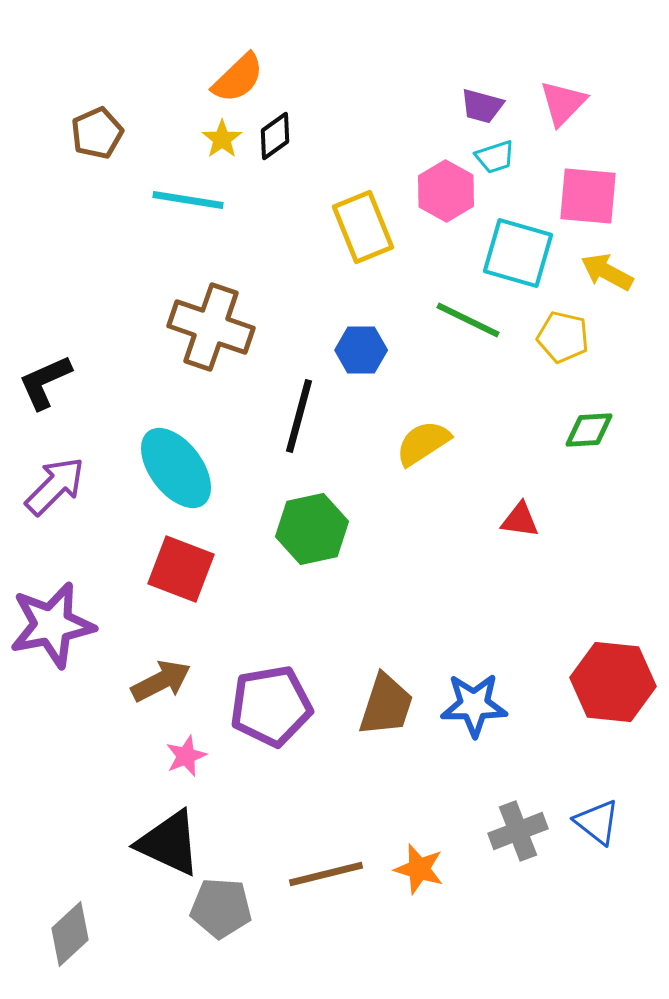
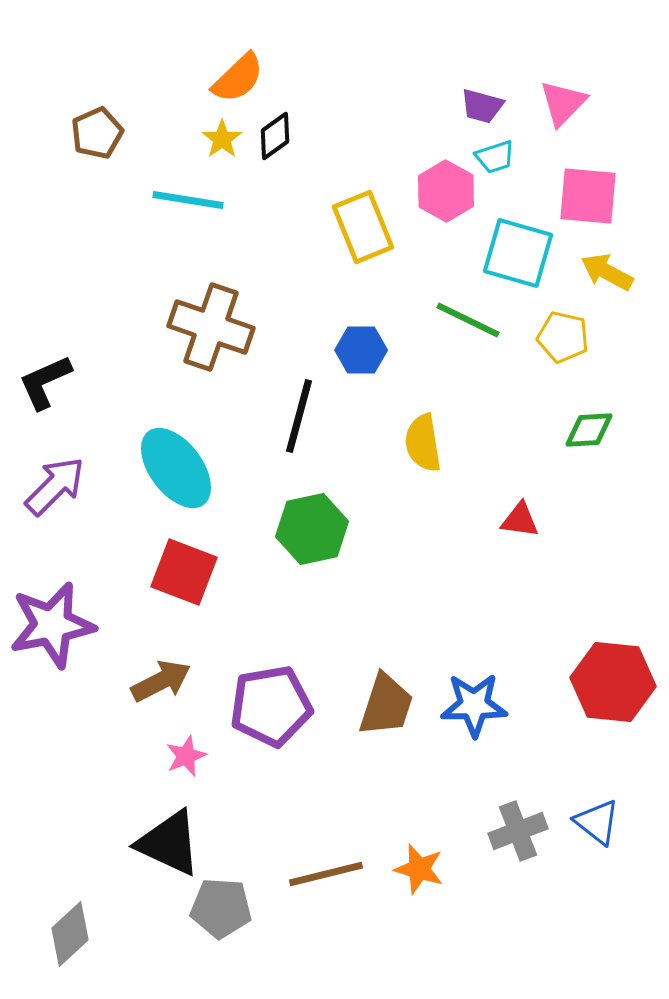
yellow semicircle: rotated 66 degrees counterclockwise
red square: moved 3 px right, 3 px down
